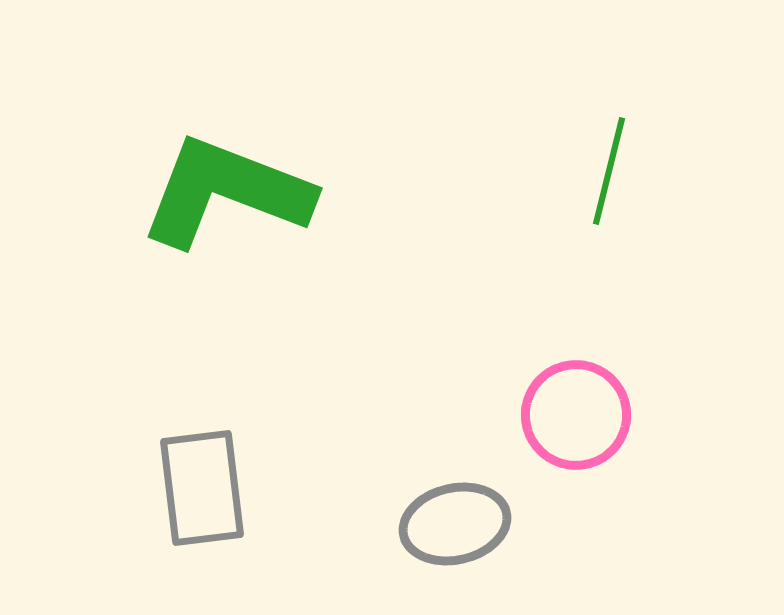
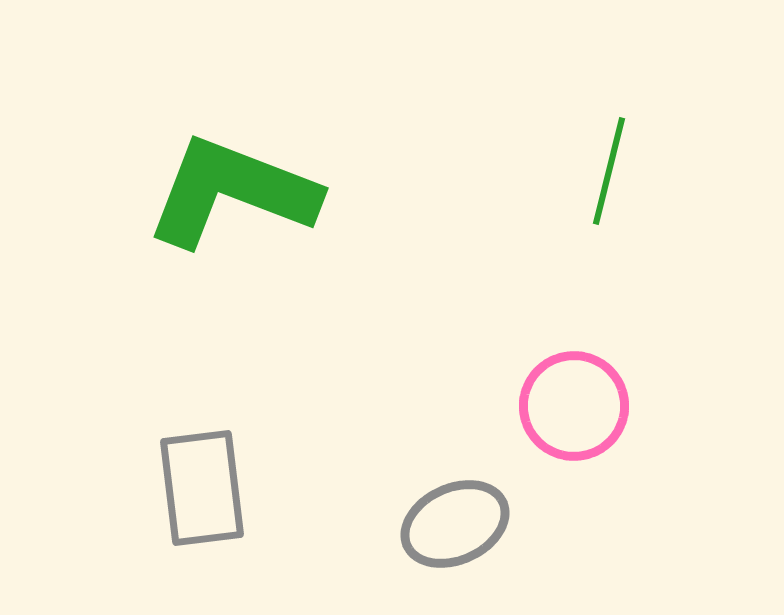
green L-shape: moved 6 px right
pink circle: moved 2 px left, 9 px up
gray ellipse: rotated 12 degrees counterclockwise
